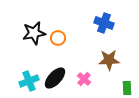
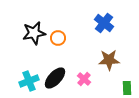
blue cross: rotated 18 degrees clockwise
